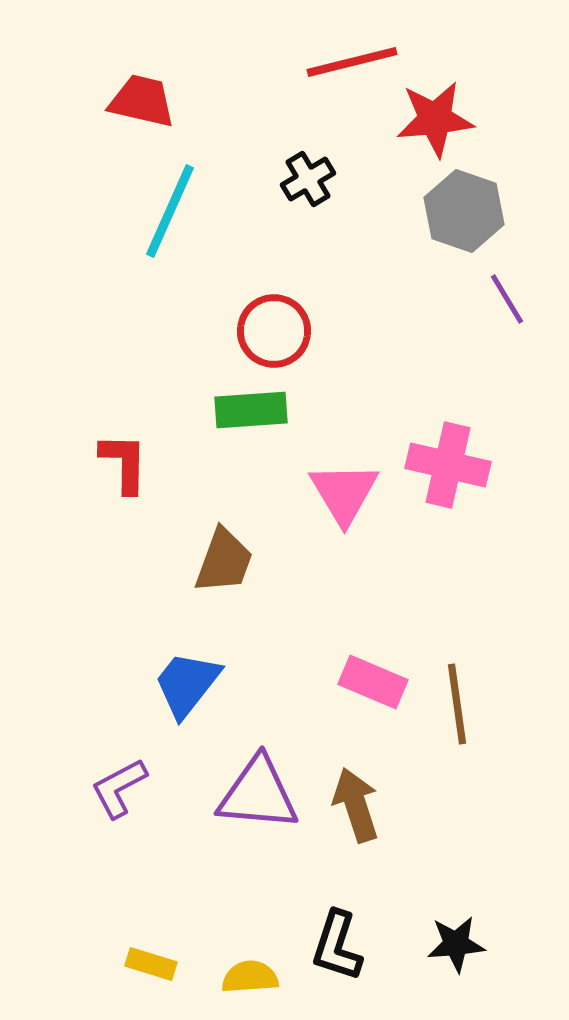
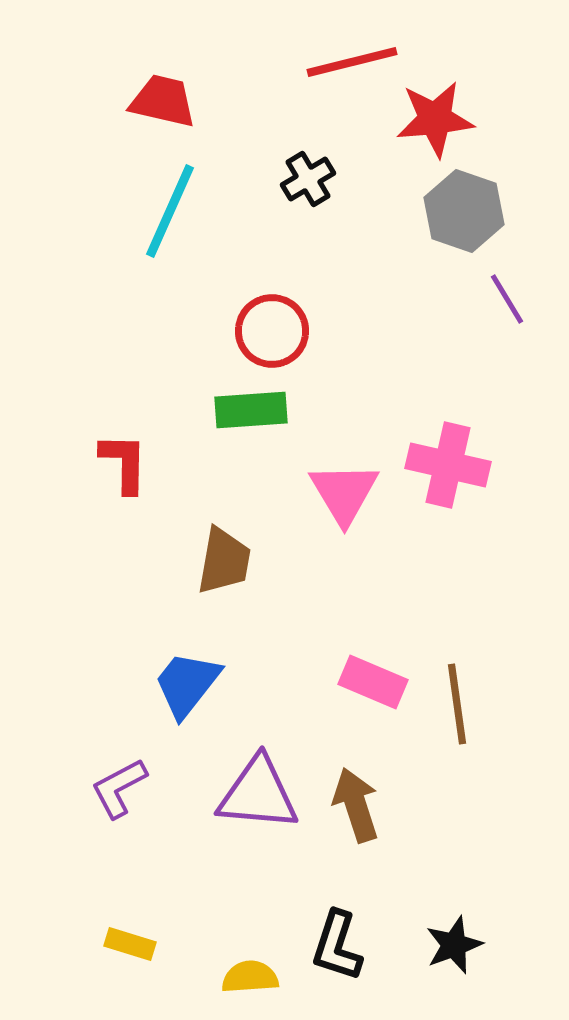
red trapezoid: moved 21 px right
red circle: moved 2 px left
brown trapezoid: rotated 10 degrees counterclockwise
black star: moved 2 px left, 1 px down; rotated 16 degrees counterclockwise
yellow rectangle: moved 21 px left, 20 px up
